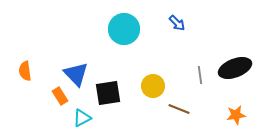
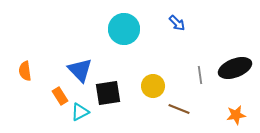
blue triangle: moved 4 px right, 4 px up
cyan triangle: moved 2 px left, 6 px up
